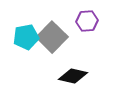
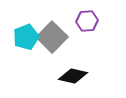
cyan pentagon: rotated 10 degrees counterclockwise
